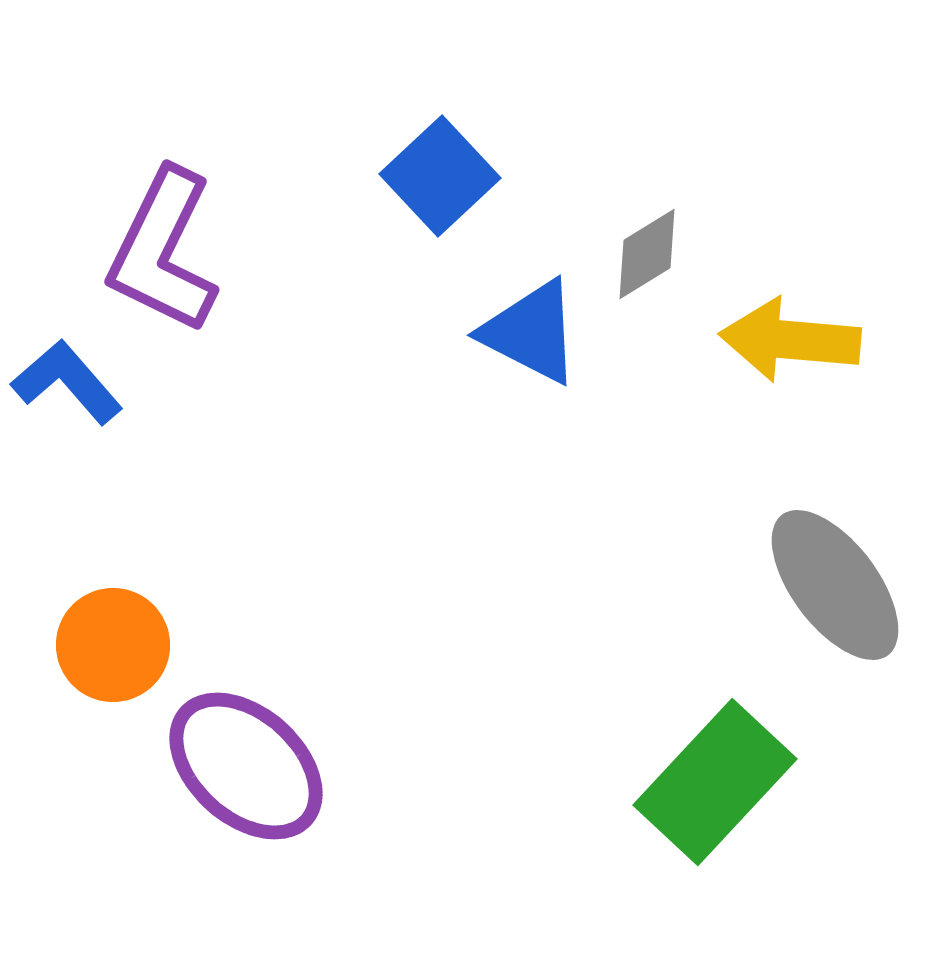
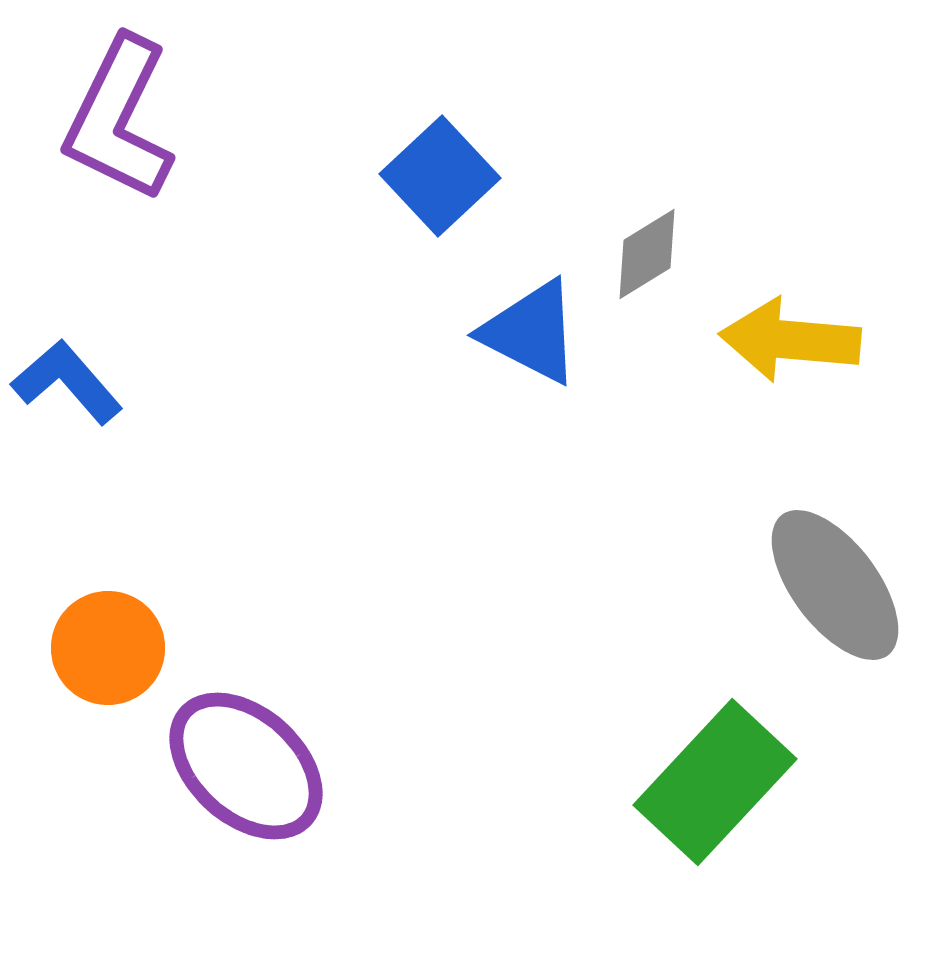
purple L-shape: moved 44 px left, 132 px up
orange circle: moved 5 px left, 3 px down
